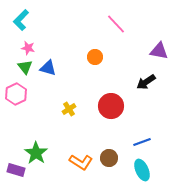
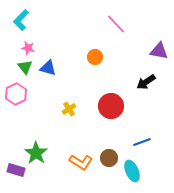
cyan ellipse: moved 10 px left, 1 px down
